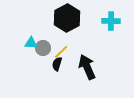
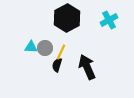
cyan cross: moved 2 px left, 1 px up; rotated 30 degrees counterclockwise
cyan triangle: moved 4 px down
gray circle: moved 2 px right
yellow line: rotated 21 degrees counterclockwise
black semicircle: moved 1 px down
